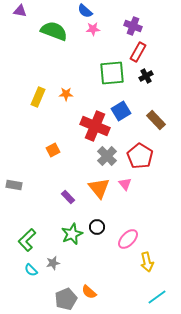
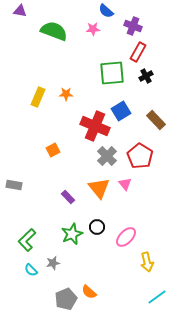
blue semicircle: moved 21 px right
pink ellipse: moved 2 px left, 2 px up
